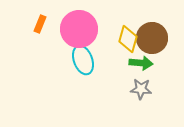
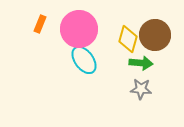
brown circle: moved 3 px right, 3 px up
cyan ellipse: moved 1 px right; rotated 16 degrees counterclockwise
